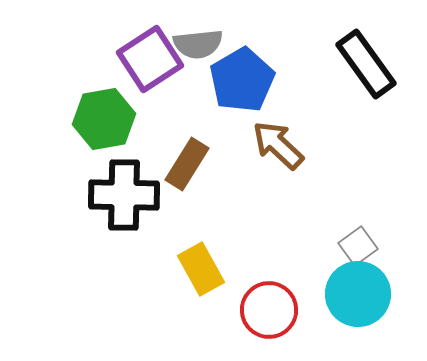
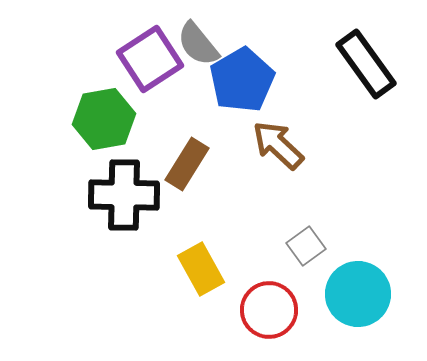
gray semicircle: rotated 57 degrees clockwise
gray square: moved 52 px left
